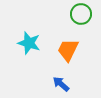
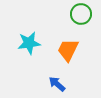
cyan star: rotated 25 degrees counterclockwise
blue arrow: moved 4 px left
